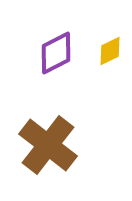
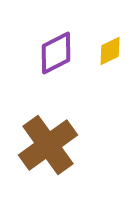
brown cross: rotated 16 degrees clockwise
